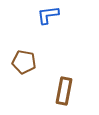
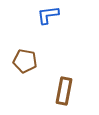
brown pentagon: moved 1 px right, 1 px up
